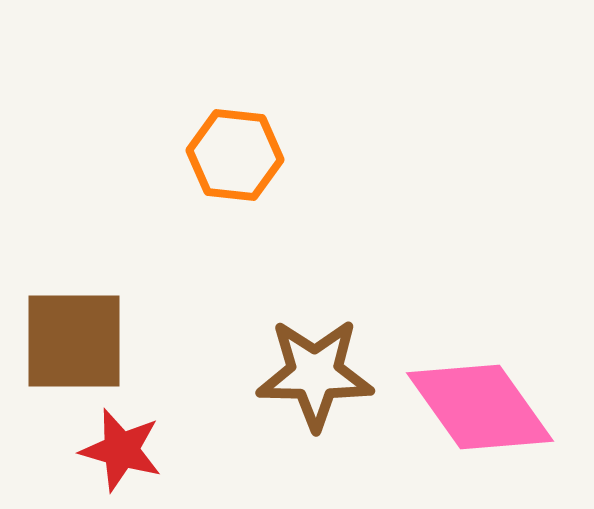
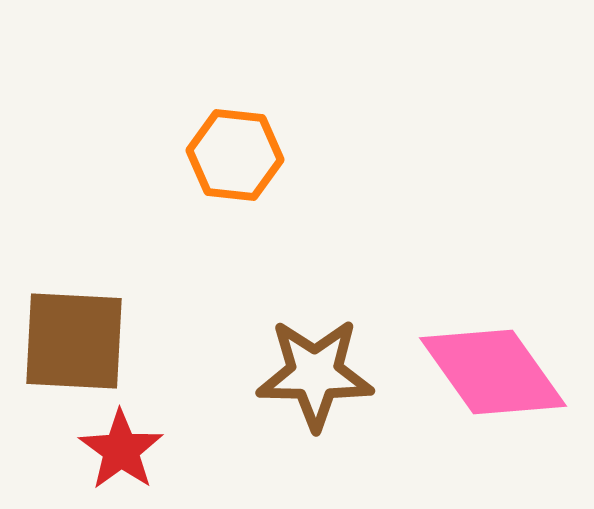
brown square: rotated 3 degrees clockwise
pink diamond: moved 13 px right, 35 px up
red star: rotated 20 degrees clockwise
